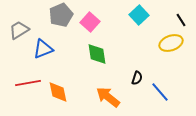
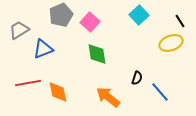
black line: moved 1 px left, 1 px down
